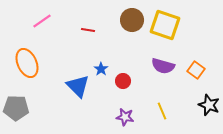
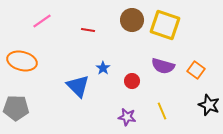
orange ellipse: moved 5 px left, 2 px up; rotated 52 degrees counterclockwise
blue star: moved 2 px right, 1 px up
red circle: moved 9 px right
purple star: moved 2 px right
